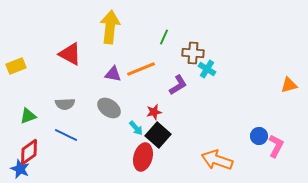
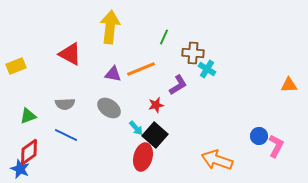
orange triangle: rotated 12 degrees clockwise
red star: moved 2 px right, 7 px up
black square: moved 3 px left
